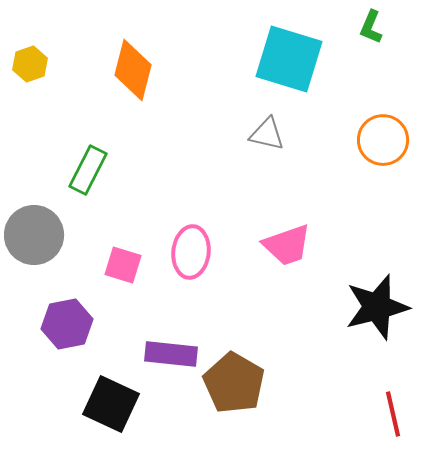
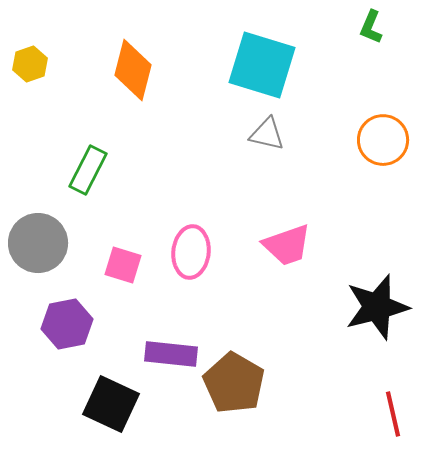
cyan square: moved 27 px left, 6 px down
gray circle: moved 4 px right, 8 px down
